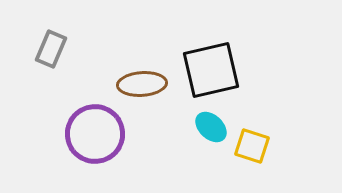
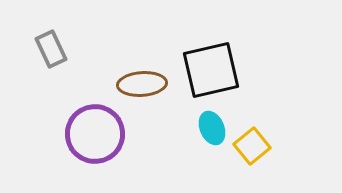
gray rectangle: rotated 48 degrees counterclockwise
cyan ellipse: moved 1 px right, 1 px down; rotated 24 degrees clockwise
yellow square: rotated 33 degrees clockwise
